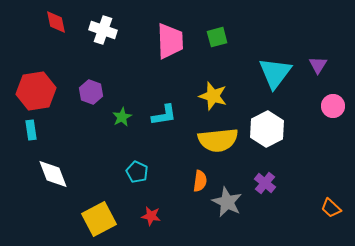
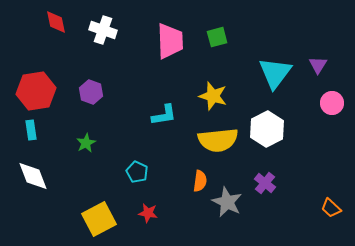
pink circle: moved 1 px left, 3 px up
green star: moved 36 px left, 26 px down
white diamond: moved 20 px left, 2 px down
red star: moved 3 px left, 3 px up
